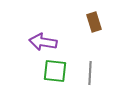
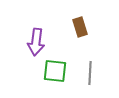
brown rectangle: moved 14 px left, 5 px down
purple arrow: moved 7 px left; rotated 92 degrees counterclockwise
